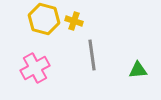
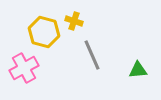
yellow hexagon: moved 13 px down
gray line: rotated 16 degrees counterclockwise
pink cross: moved 11 px left
